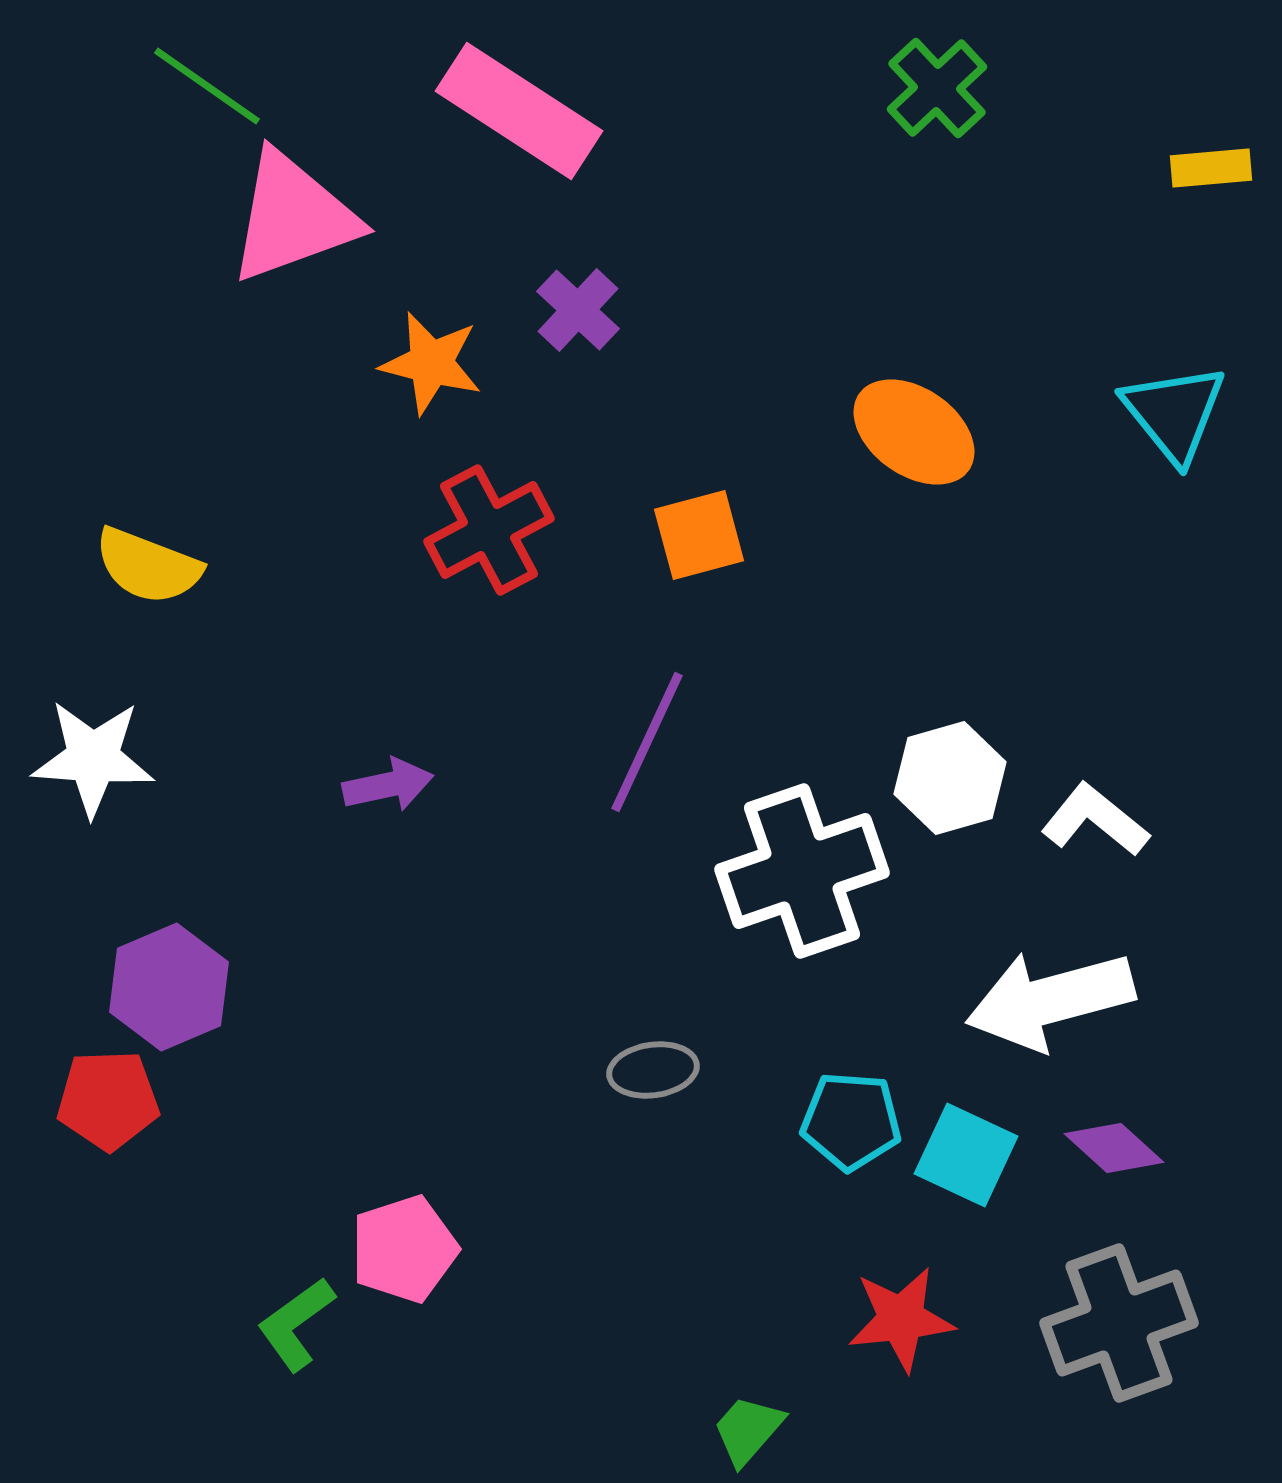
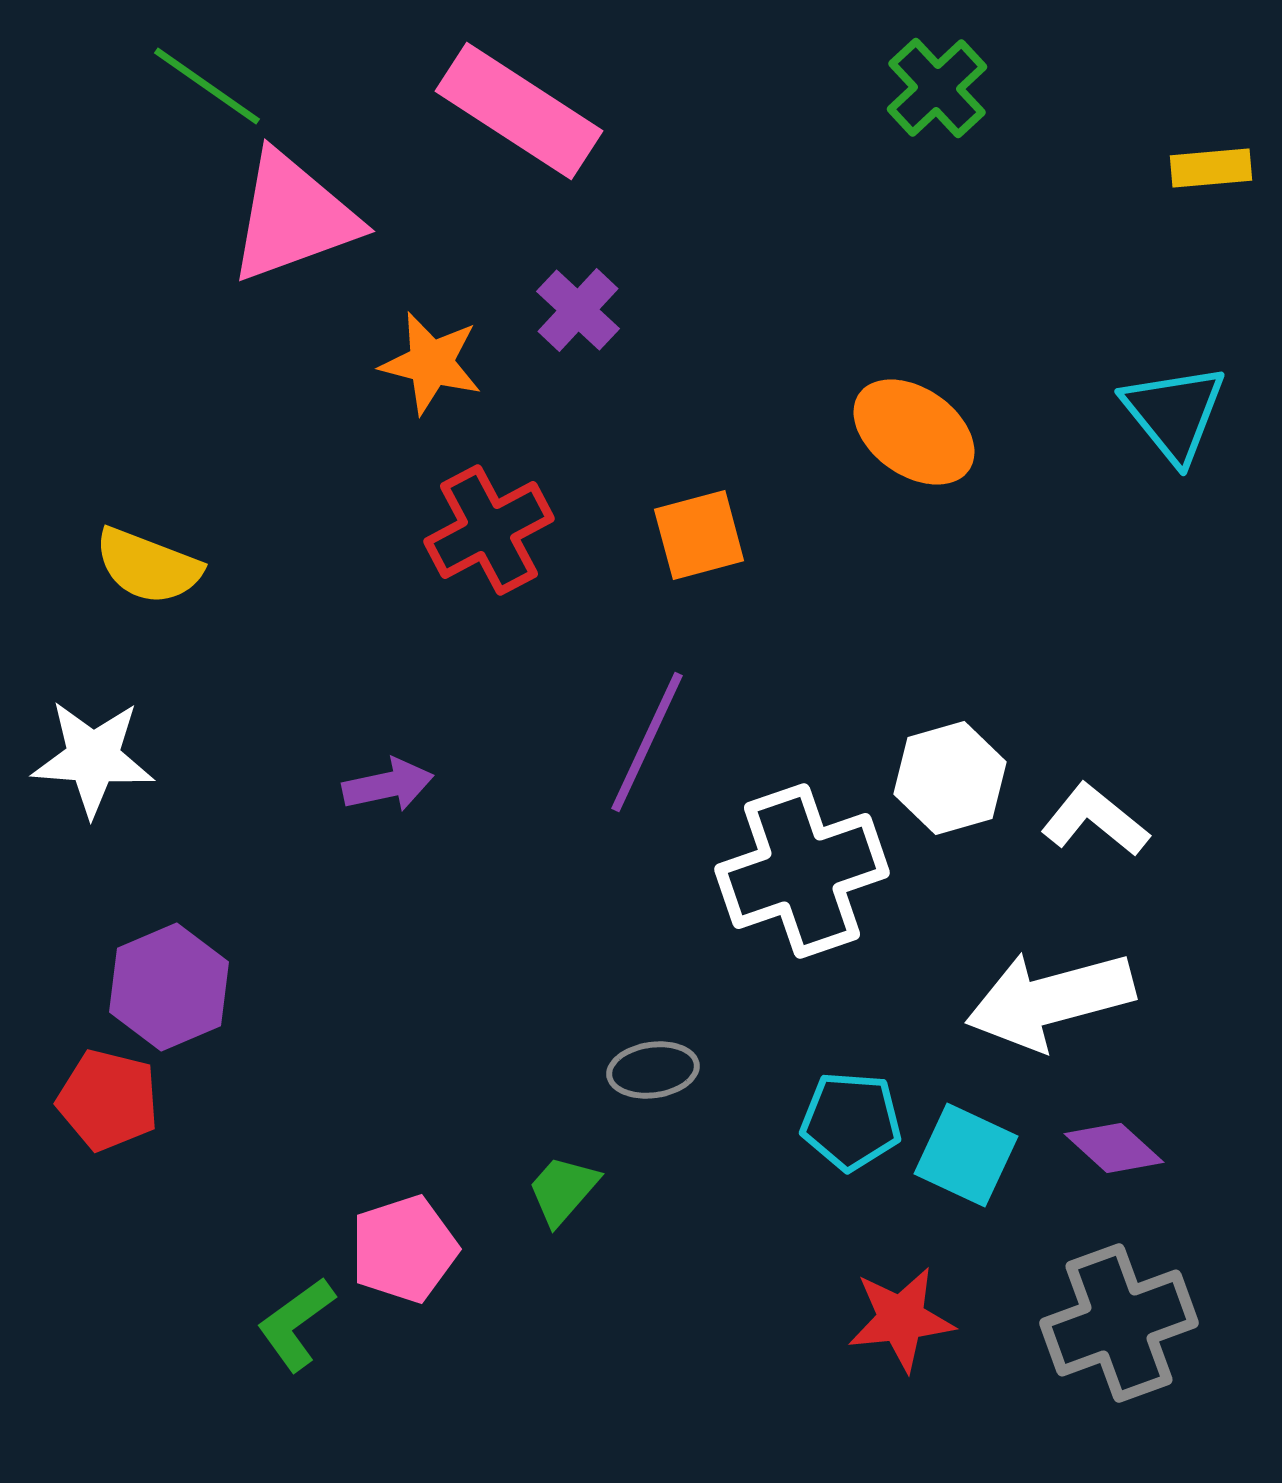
red pentagon: rotated 16 degrees clockwise
green trapezoid: moved 185 px left, 240 px up
